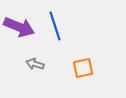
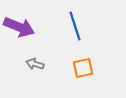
blue line: moved 20 px right
